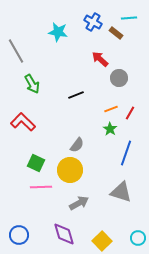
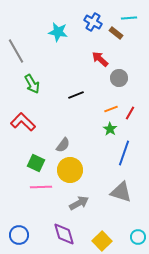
gray semicircle: moved 14 px left
blue line: moved 2 px left
cyan circle: moved 1 px up
